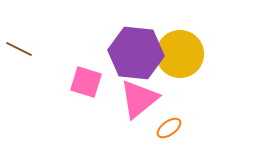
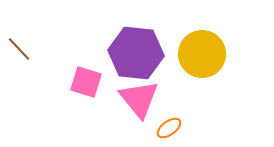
brown line: rotated 20 degrees clockwise
yellow circle: moved 22 px right
pink triangle: rotated 30 degrees counterclockwise
